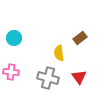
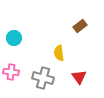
brown rectangle: moved 12 px up
gray cross: moved 5 px left
